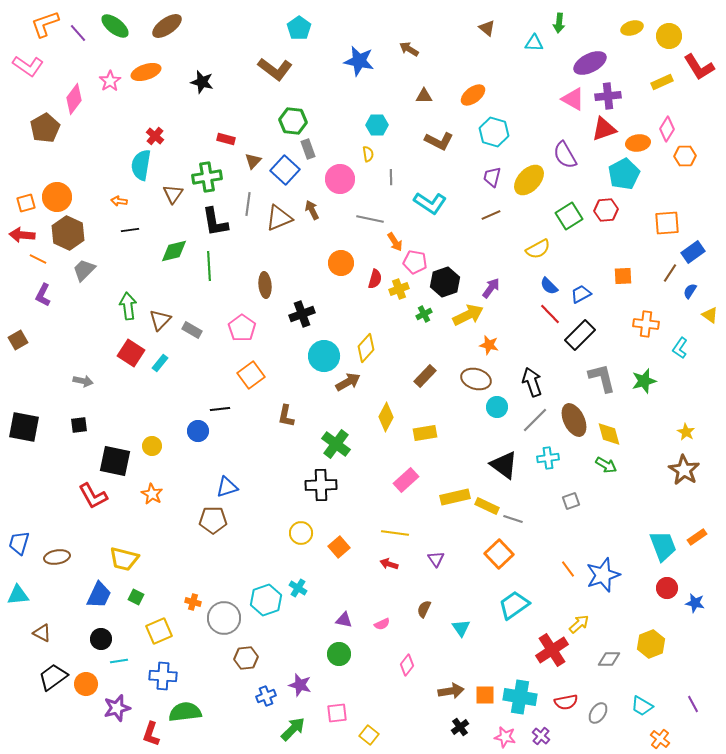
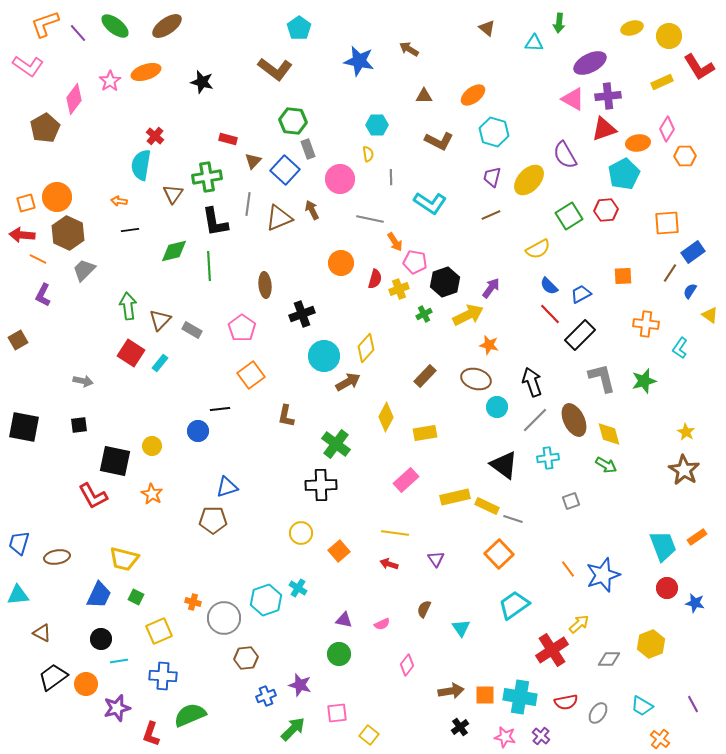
red rectangle at (226, 139): moved 2 px right
orange square at (339, 547): moved 4 px down
green semicircle at (185, 712): moved 5 px right, 3 px down; rotated 16 degrees counterclockwise
